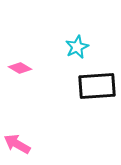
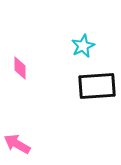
cyan star: moved 6 px right, 1 px up
pink diamond: rotated 60 degrees clockwise
